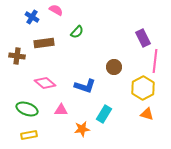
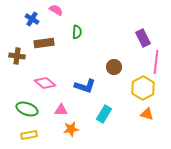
blue cross: moved 2 px down
green semicircle: rotated 40 degrees counterclockwise
pink line: moved 1 px right, 1 px down
orange star: moved 11 px left
